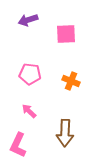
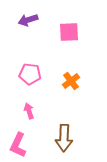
pink square: moved 3 px right, 2 px up
orange cross: rotated 30 degrees clockwise
pink arrow: rotated 28 degrees clockwise
brown arrow: moved 1 px left, 5 px down
